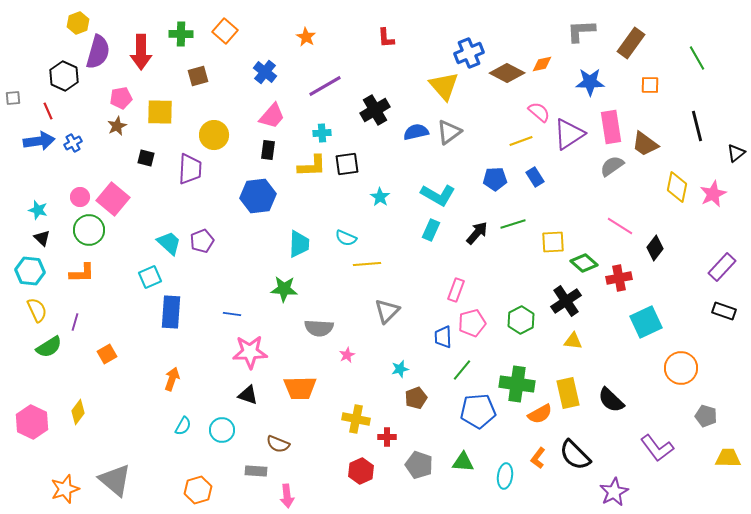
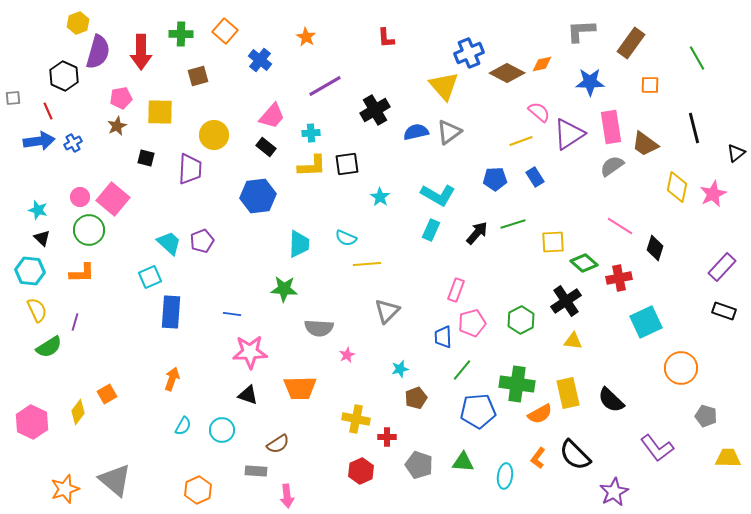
blue cross at (265, 72): moved 5 px left, 12 px up
black line at (697, 126): moved 3 px left, 2 px down
cyan cross at (322, 133): moved 11 px left
black rectangle at (268, 150): moved 2 px left, 3 px up; rotated 60 degrees counterclockwise
black diamond at (655, 248): rotated 20 degrees counterclockwise
orange square at (107, 354): moved 40 px down
brown semicircle at (278, 444): rotated 55 degrees counterclockwise
orange hexagon at (198, 490): rotated 8 degrees counterclockwise
